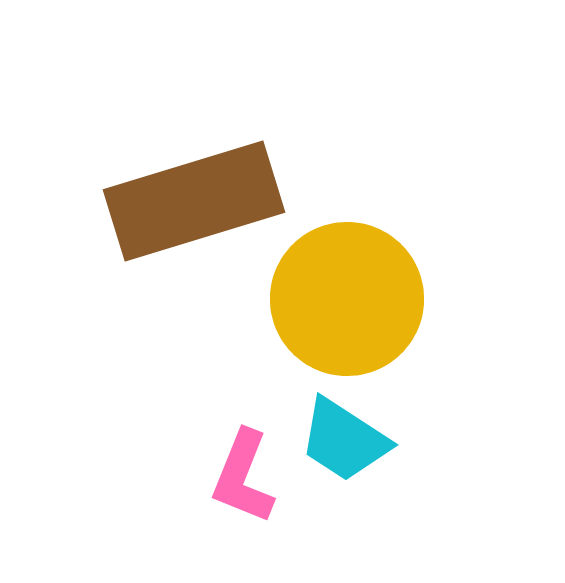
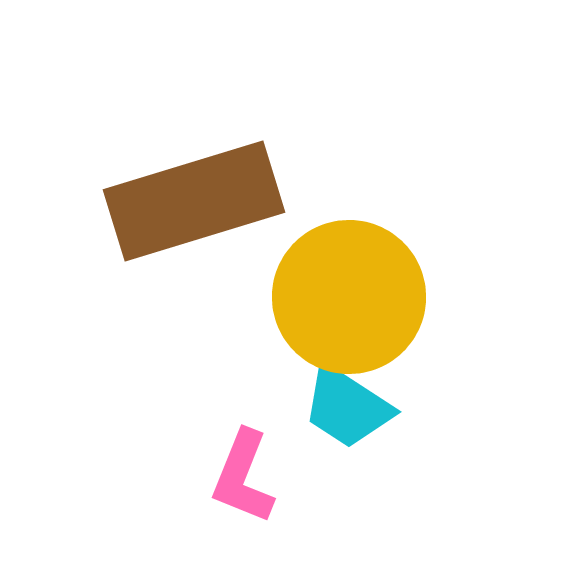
yellow circle: moved 2 px right, 2 px up
cyan trapezoid: moved 3 px right, 33 px up
